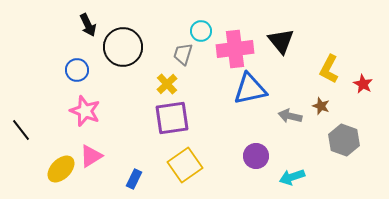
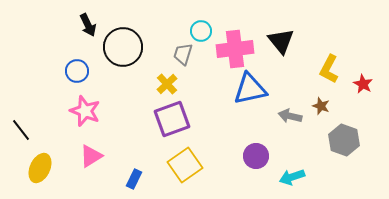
blue circle: moved 1 px down
purple square: moved 1 px down; rotated 12 degrees counterclockwise
yellow ellipse: moved 21 px left, 1 px up; rotated 20 degrees counterclockwise
